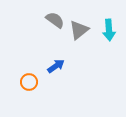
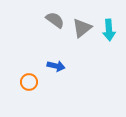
gray triangle: moved 3 px right, 2 px up
blue arrow: rotated 48 degrees clockwise
